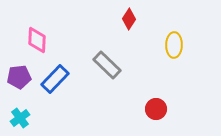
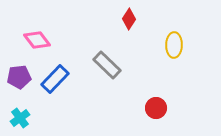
pink diamond: rotated 40 degrees counterclockwise
red circle: moved 1 px up
